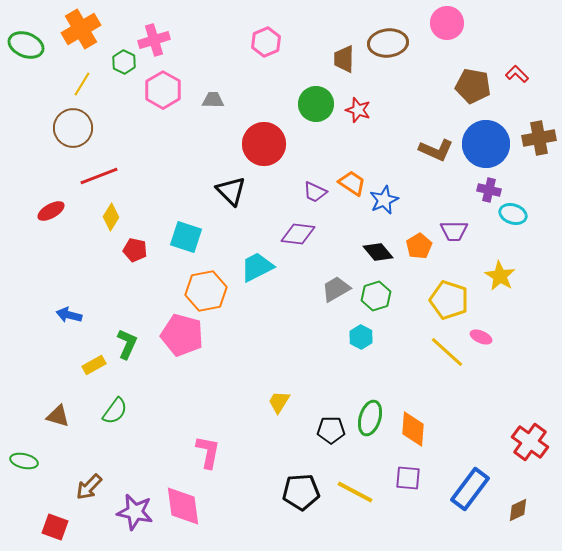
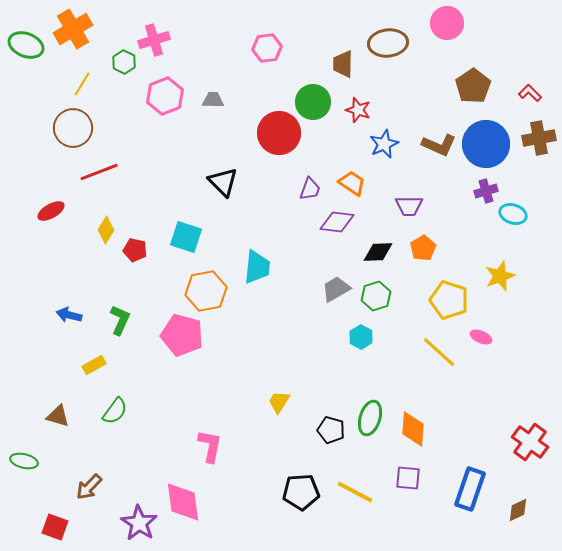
orange cross at (81, 29): moved 8 px left
pink hexagon at (266, 42): moved 1 px right, 6 px down; rotated 16 degrees clockwise
brown trapezoid at (344, 59): moved 1 px left, 5 px down
red L-shape at (517, 74): moved 13 px right, 19 px down
brown pentagon at (473, 86): rotated 28 degrees clockwise
pink hexagon at (163, 90): moved 2 px right, 6 px down; rotated 9 degrees clockwise
green circle at (316, 104): moved 3 px left, 2 px up
red circle at (264, 144): moved 15 px right, 11 px up
brown L-shape at (436, 150): moved 3 px right, 5 px up
red line at (99, 176): moved 4 px up
purple cross at (489, 190): moved 3 px left, 1 px down; rotated 30 degrees counterclockwise
black triangle at (231, 191): moved 8 px left, 9 px up
purple trapezoid at (315, 192): moved 5 px left, 3 px up; rotated 95 degrees counterclockwise
blue star at (384, 200): moved 56 px up
yellow diamond at (111, 217): moved 5 px left, 13 px down
purple trapezoid at (454, 231): moved 45 px left, 25 px up
purple diamond at (298, 234): moved 39 px right, 12 px up
orange pentagon at (419, 246): moved 4 px right, 2 px down
black diamond at (378, 252): rotated 52 degrees counterclockwise
cyan trapezoid at (257, 267): rotated 123 degrees clockwise
yellow star at (500, 276): rotated 20 degrees clockwise
green L-shape at (127, 344): moved 7 px left, 24 px up
yellow line at (447, 352): moved 8 px left
black pentagon at (331, 430): rotated 16 degrees clockwise
pink L-shape at (208, 452): moved 2 px right, 6 px up
blue rectangle at (470, 489): rotated 18 degrees counterclockwise
pink diamond at (183, 506): moved 4 px up
purple star at (135, 512): moved 4 px right, 11 px down; rotated 21 degrees clockwise
